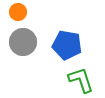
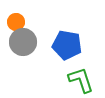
orange circle: moved 2 px left, 10 px down
